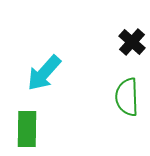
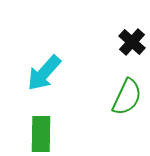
green semicircle: rotated 153 degrees counterclockwise
green rectangle: moved 14 px right, 5 px down
